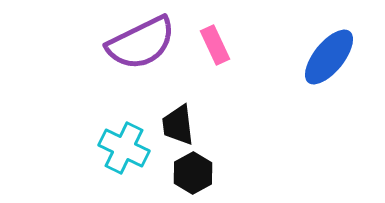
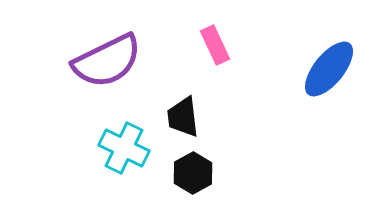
purple semicircle: moved 34 px left, 18 px down
blue ellipse: moved 12 px down
black trapezoid: moved 5 px right, 8 px up
